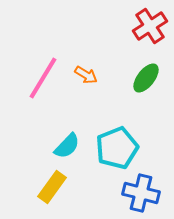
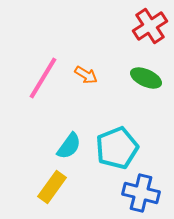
green ellipse: rotated 76 degrees clockwise
cyan semicircle: moved 2 px right; rotated 8 degrees counterclockwise
